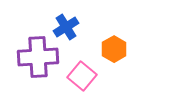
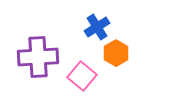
blue cross: moved 31 px right
orange hexagon: moved 2 px right, 4 px down
